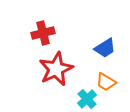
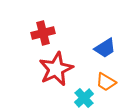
cyan cross: moved 3 px left, 1 px up
